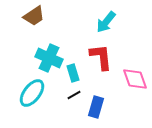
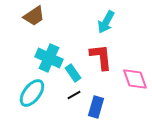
cyan arrow: rotated 10 degrees counterclockwise
cyan rectangle: rotated 18 degrees counterclockwise
